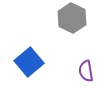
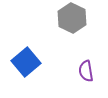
blue square: moved 3 px left
